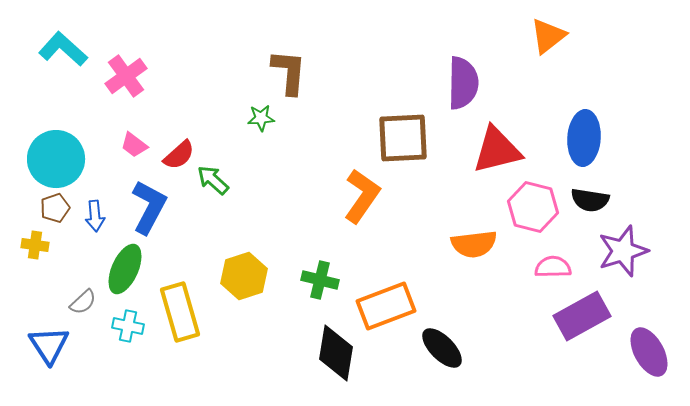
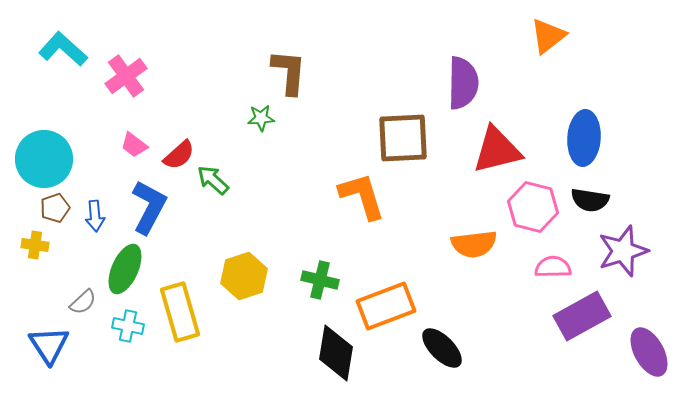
cyan circle: moved 12 px left
orange L-shape: rotated 52 degrees counterclockwise
